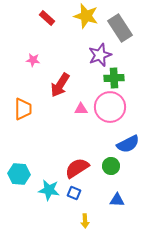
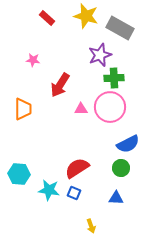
gray rectangle: rotated 28 degrees counterclockwise
green circle: moved 10 px right, 2 px down
blue triangle: moved 1 px left, 2 px up
yellow arrow: moved 6 px right, 5 px down; rotated 16 degrees counterclockwise
